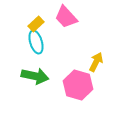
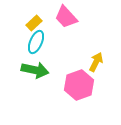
yellow rectangle: moved 2 px left, 1 px up
cyan ellipse: rotated 40 degrees clockwise
green arrow: moved 6 px up
pink hexagon: moved 1 px right; rotated 24 degrees clockwise
